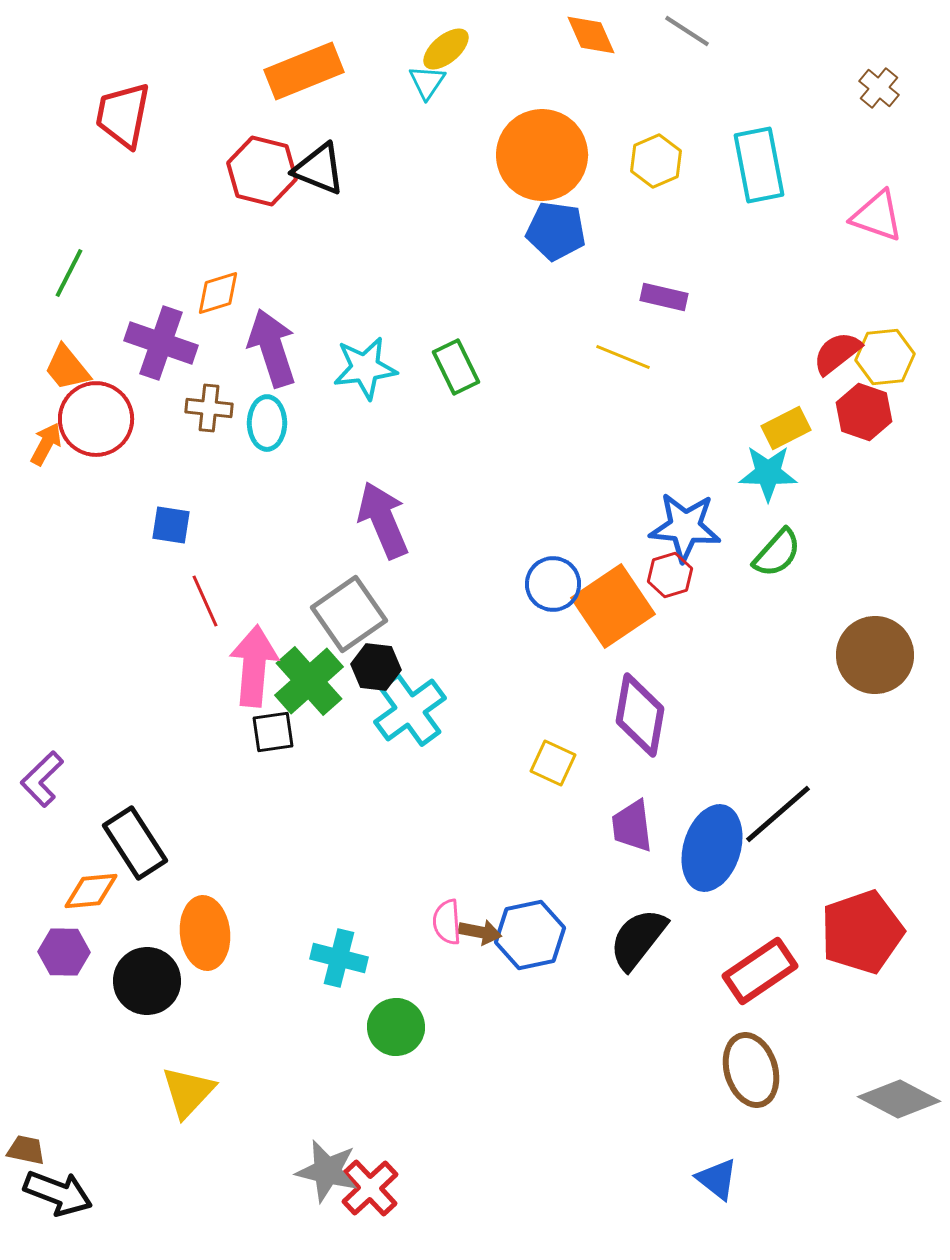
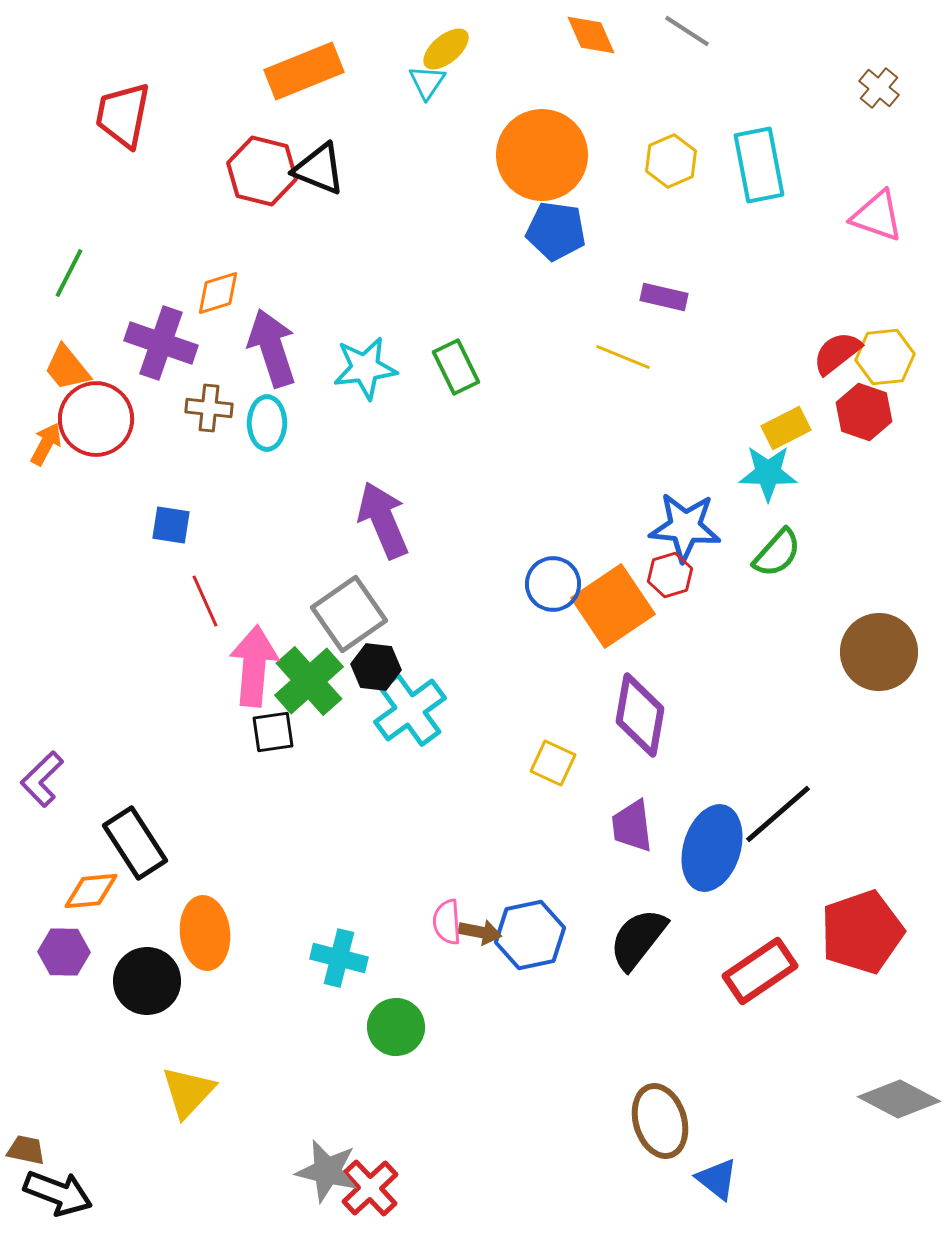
yellow hexagon at (656, 161): moved 15 px right
brown circle at (875, 655): moved 4 px right, 3 px up
brown ellipse at (751, 1070): moved 91 px left, 51 px down
